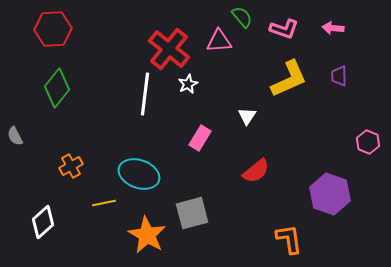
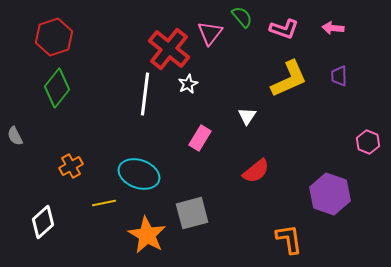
red hexagon: moved 1 px right, 8 px down; rotated 15 degrees counterclockwise
pink triangle: moved 9 px left, 8 px up; rotated 48 degrees counterclockwise
